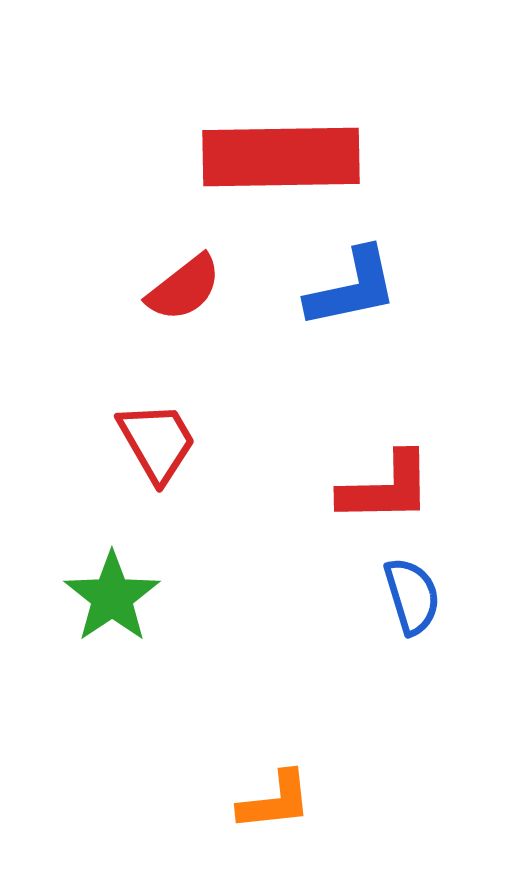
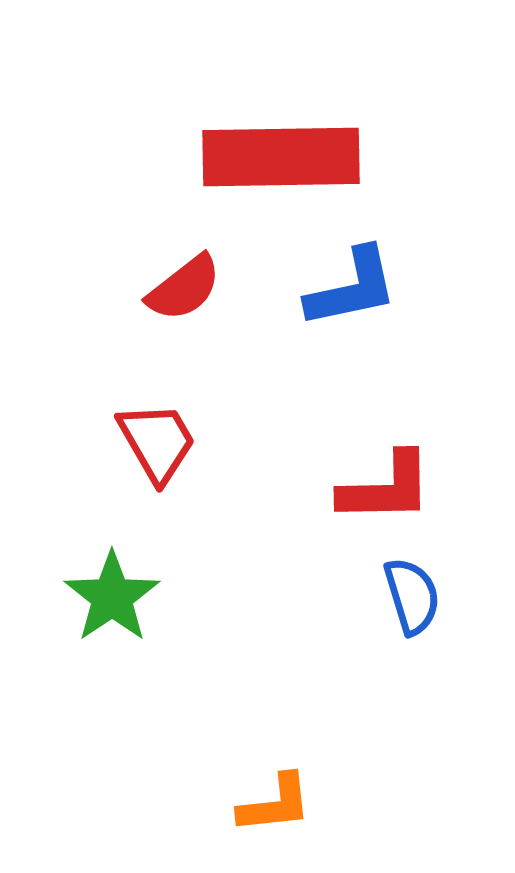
orange L-shape: moved 3 px down
